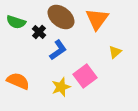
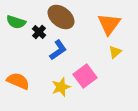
orange triangle: moved 12 px right, 5 px down
